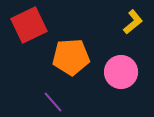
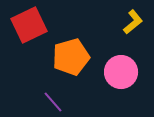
orange pentagon: rotated 12 degrees counterclockwise
